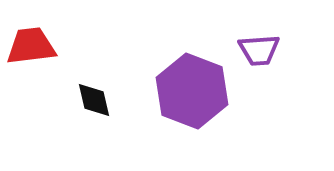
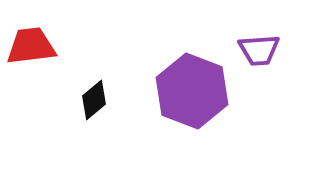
black diamond: rotated 63 degrees clockwise
